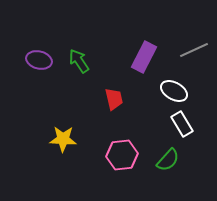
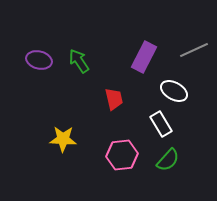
white rectangle: moved 21 px left
